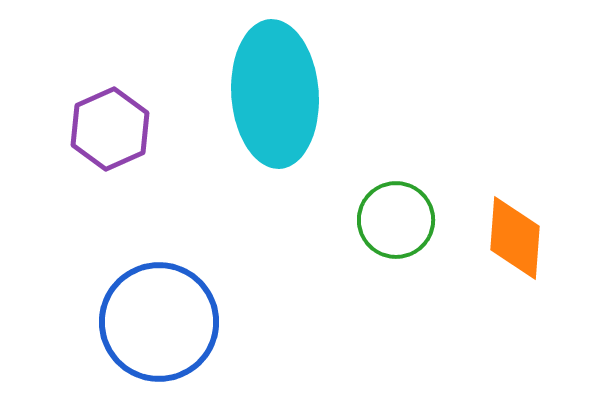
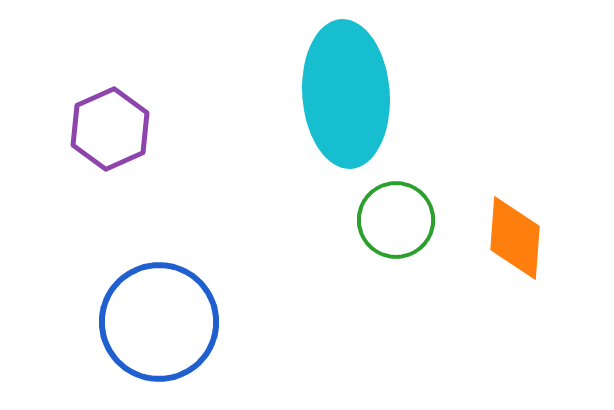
cyan ellipse: moved 71 px right
